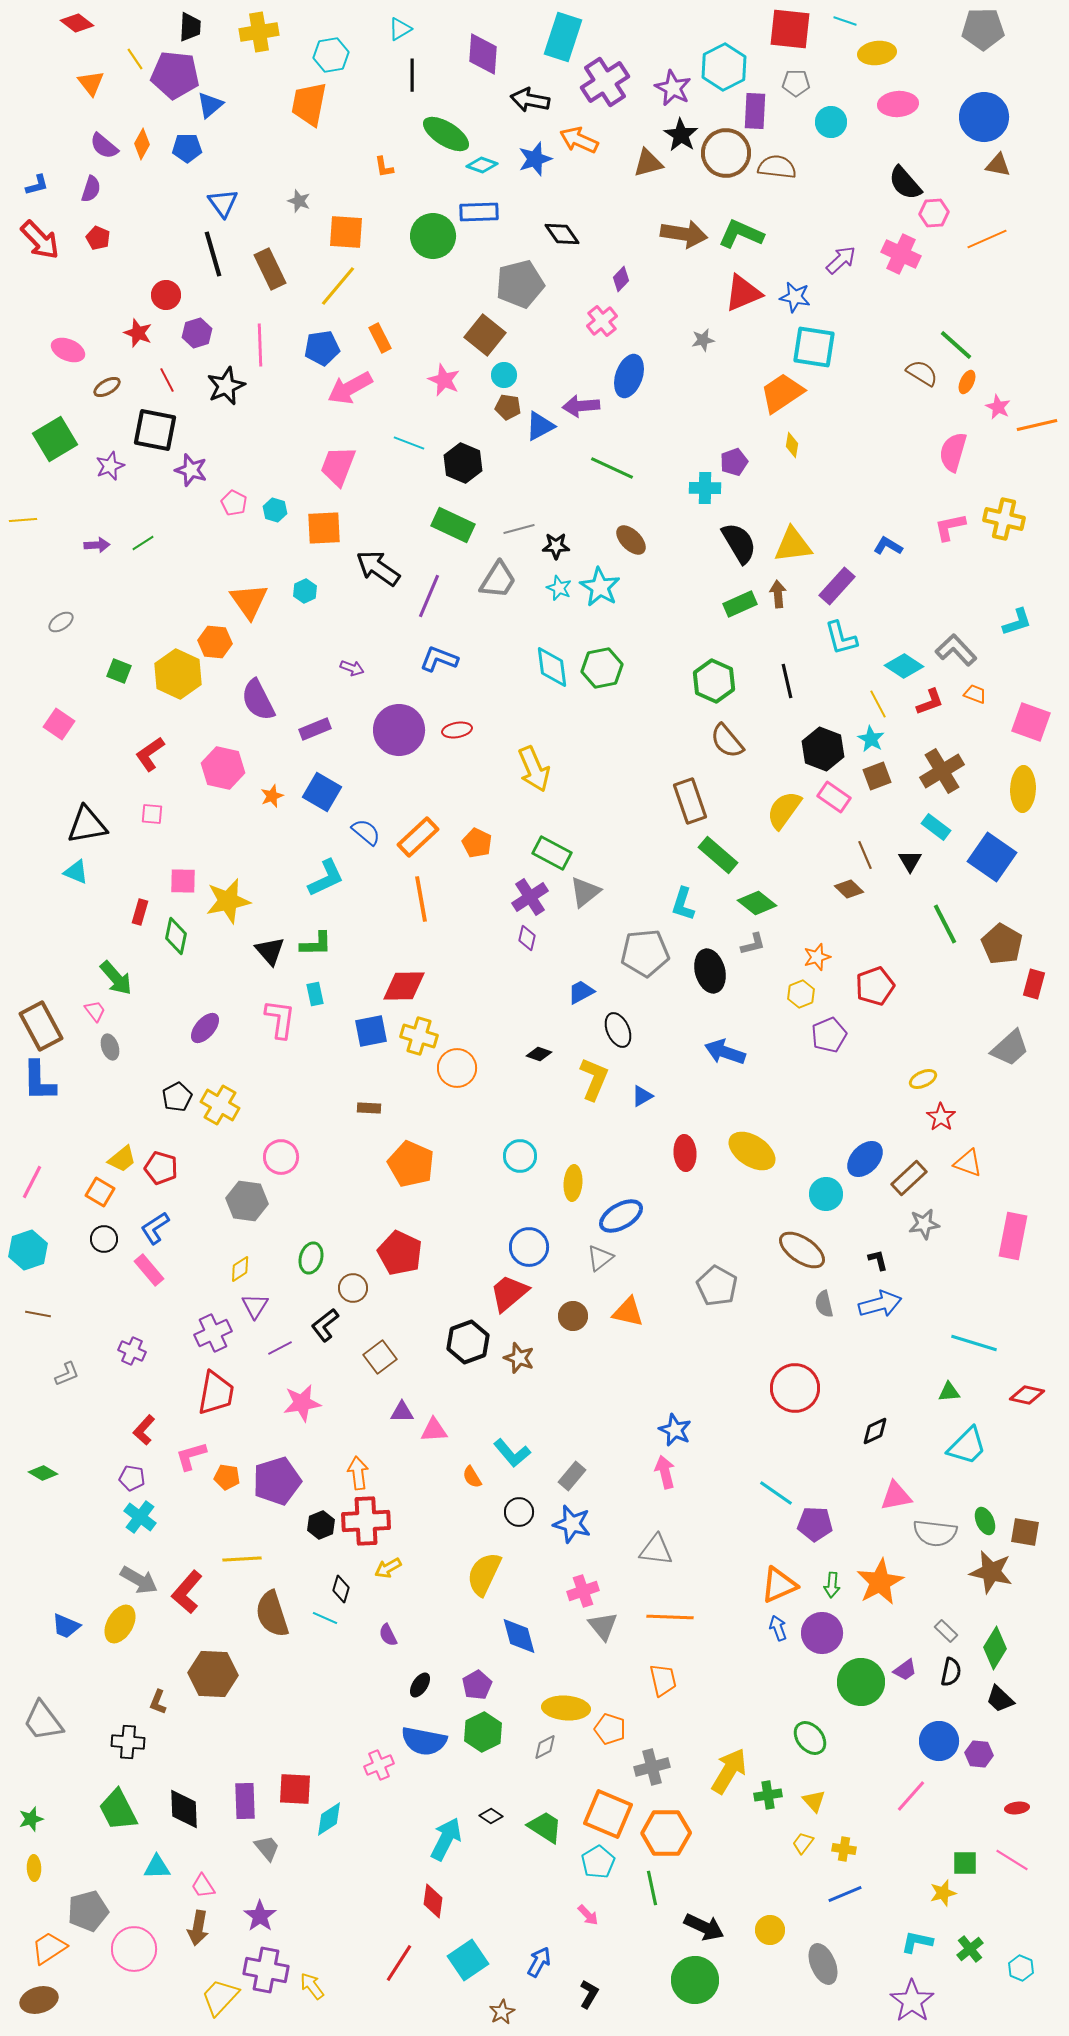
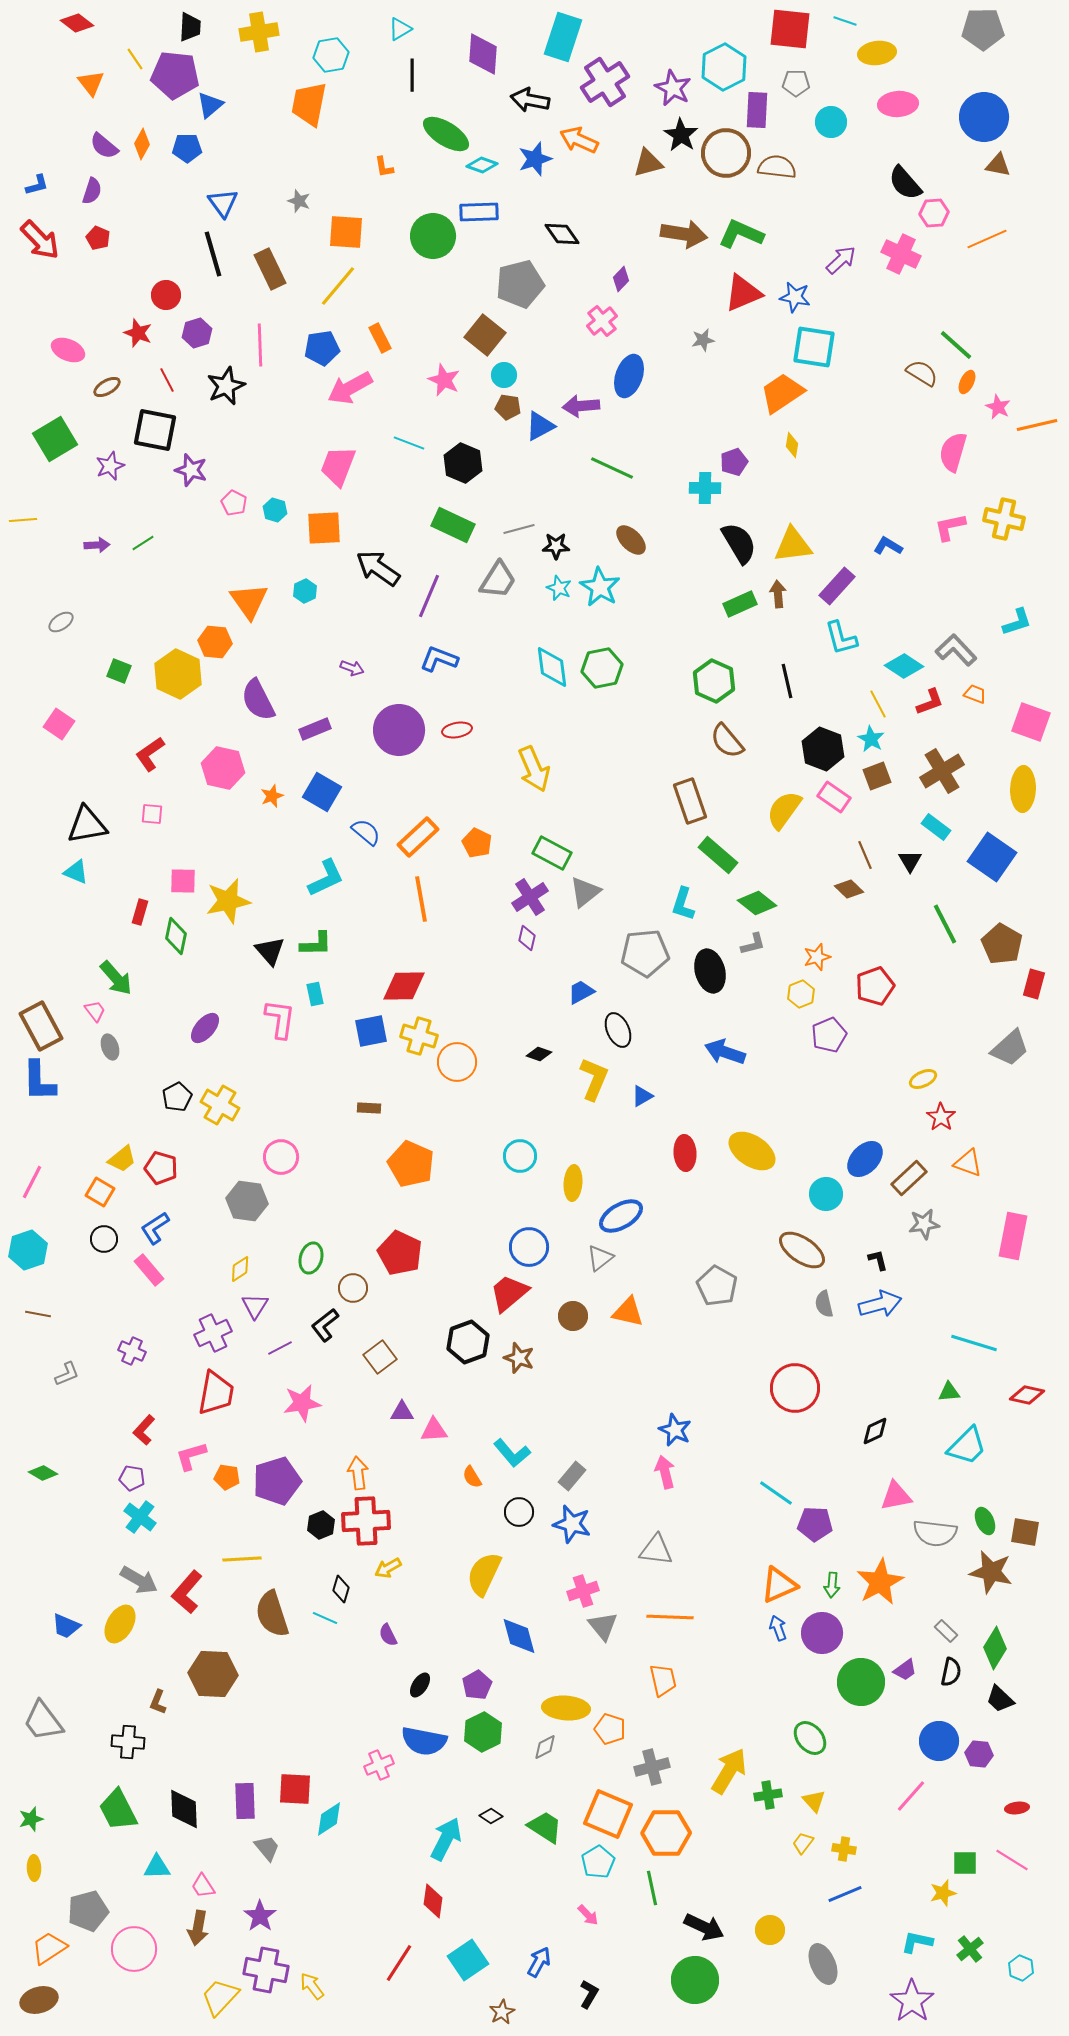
purple rectangle at (755, 111): moved 2 px right, 1 px up
purple semicircle at (91, 189): moved 1 px right, 2 px down
orange circle at (457, 1068): moved 6 px up
